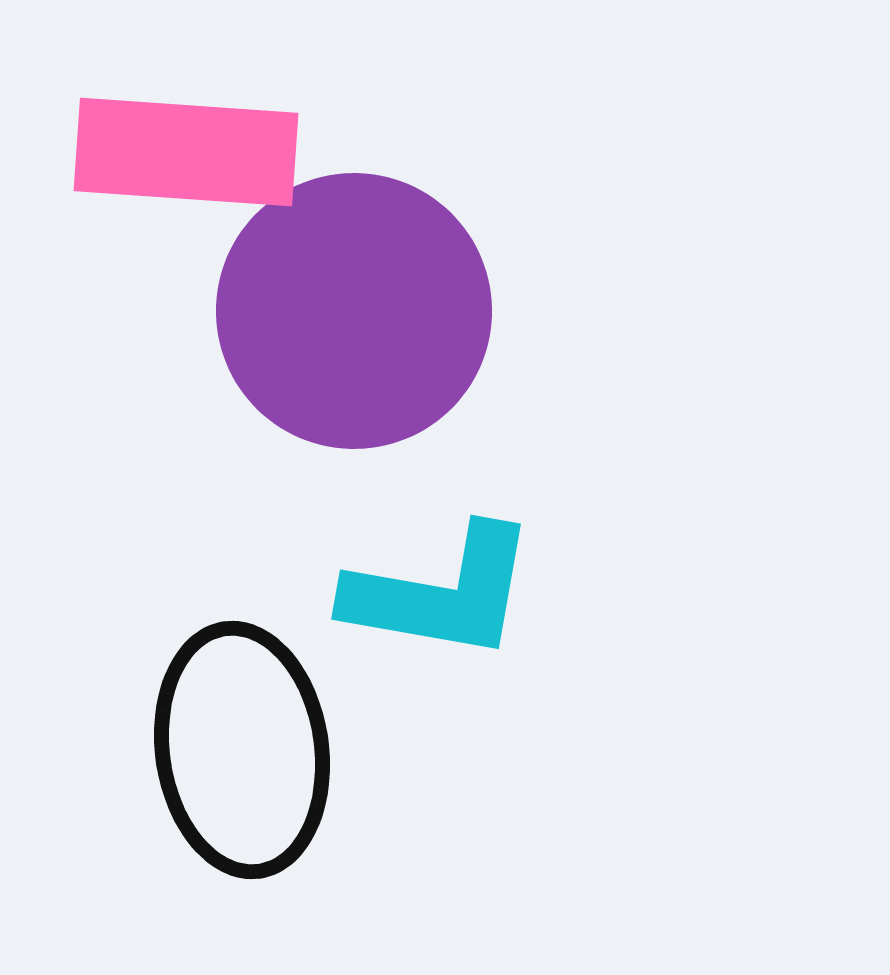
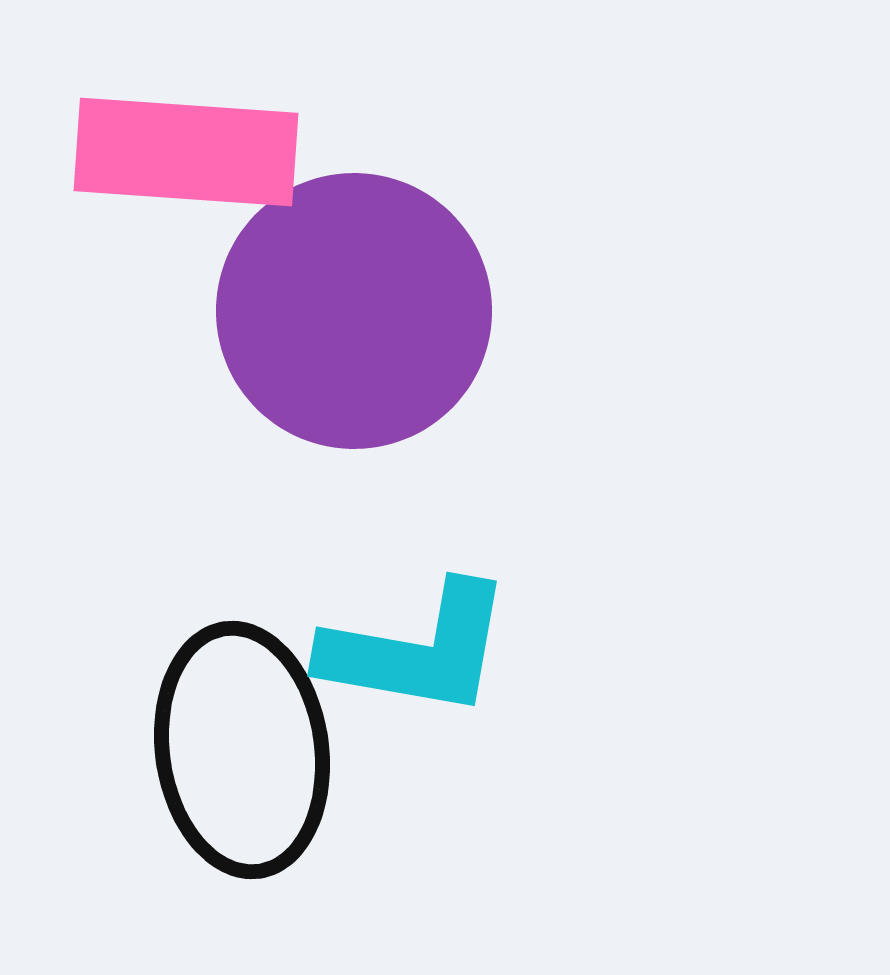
cyan L-shape: moved 24 px left, 57 px down
